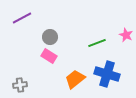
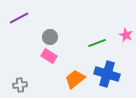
purple line: moved 3 px left
